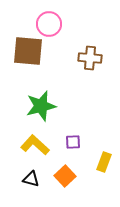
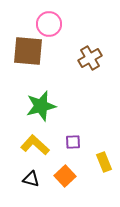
brown cross: rotated 35 degrees counterclockwise
yellow rectangle: rotated 42 degrees counterclockwise
